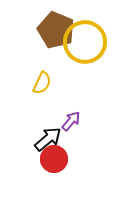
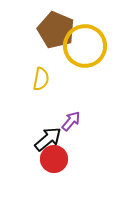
yellow circle: moved 4 px down
yellow semicircle: moved 1 px left, 4 px up; rotated 15 degrees counterclockwise
